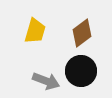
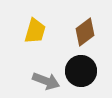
brown diamond: moved 3 px right, 1 px up
